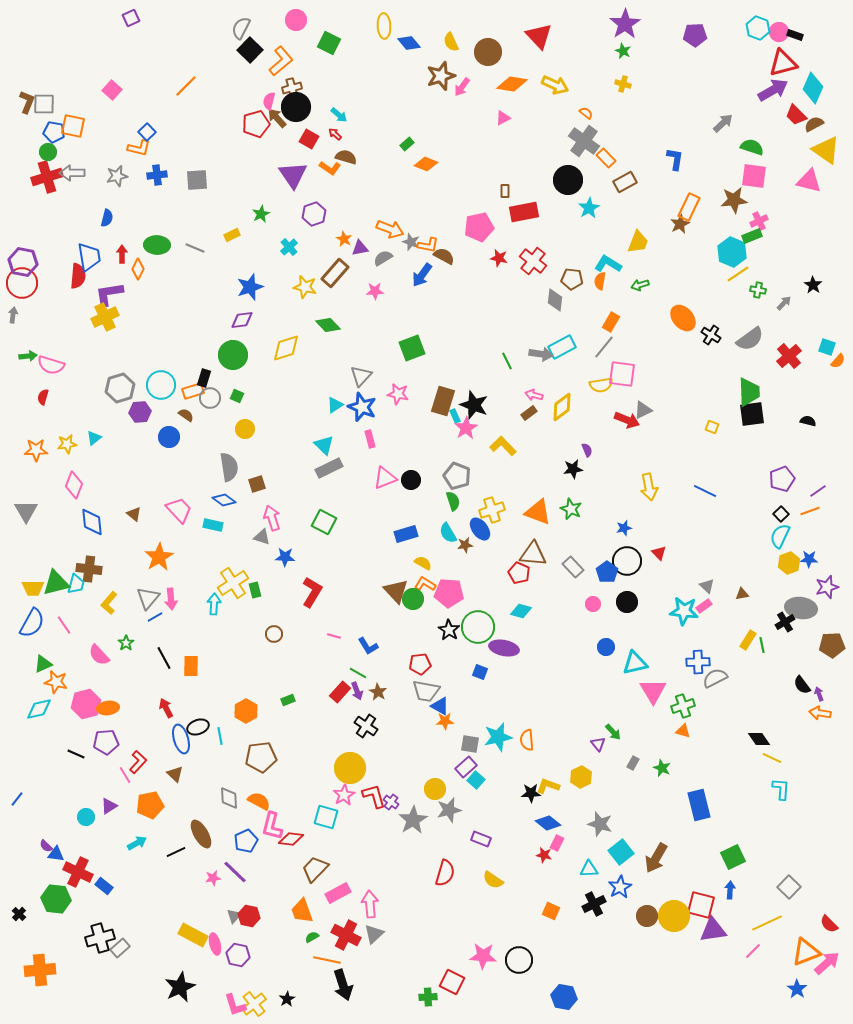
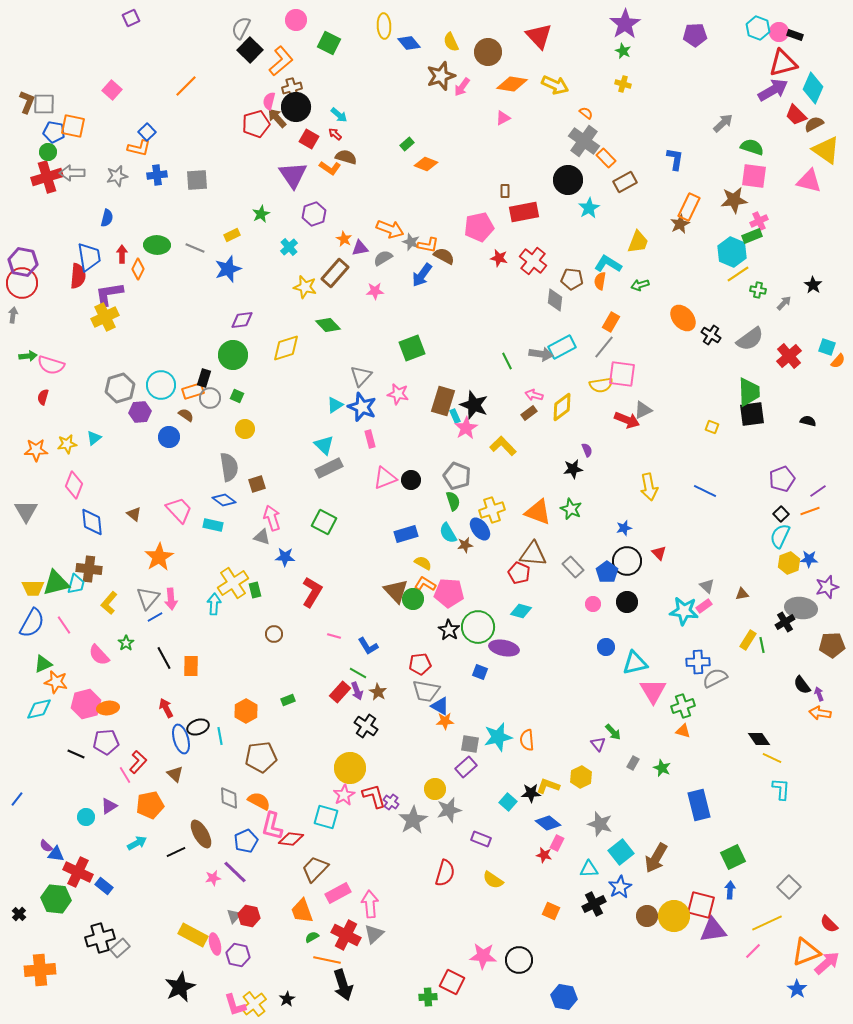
blue star at (250, 287): moved 22 px left, 18 px up
cyan square at (476, 780): moved 32 px right, 22 px down
